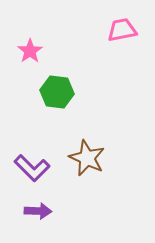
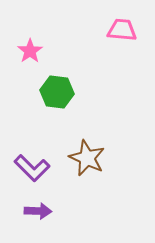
pink trapezoid: rotated 16 degrees clockwise
